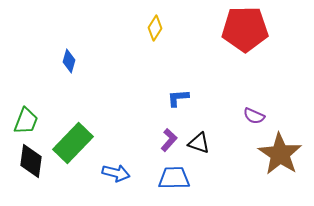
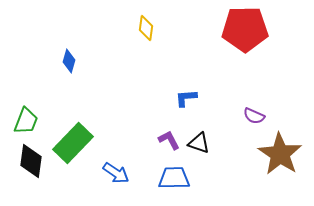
yellow diamond: moved 9 px left; rotated 25 degrees counterclockwise
blue L-shape: moved 8 px right
purple L-shape: rotated 70 degrees counterclockwise
blue arrow: rotated 20 degrees clockwise
